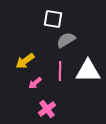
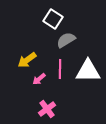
white square: rotated 24 degrees clockwise
yellow arrow: moved 2 px right, 1 px up
pink line: moved 2 px up
pink arrow: moved 4 px right, 4 px up
